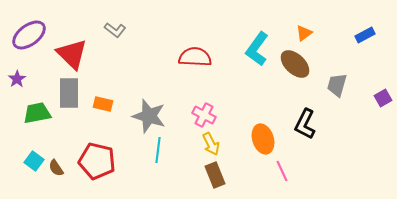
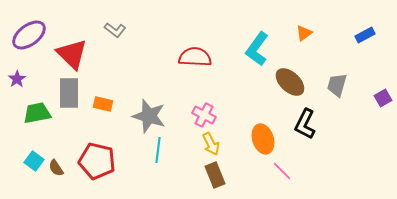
brown ellipse: moved 5 px left, 18 px down
pink line: rotated 20 degrees counterclockwise
